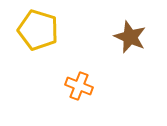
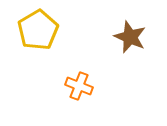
yellow pentagon: rotated 24 degrees clockwise
